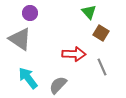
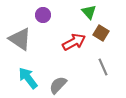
purple circle: moved 13 px right, 2 px down
red arrow: moved 12 px up; rotated 30 degrees counterclockwise
gray line: moved 1 px right
